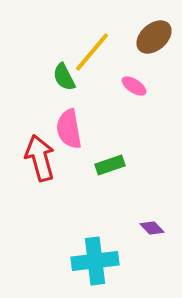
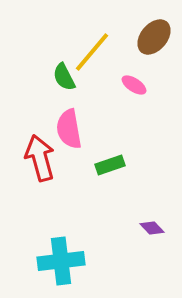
brown ellipse: rotated 9 degrees counterclockwise
pink ellipse: moved 1 px up
cyan cross: moved 34 px left
